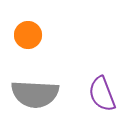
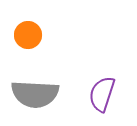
purple semicircle: rotated 39 degrees clockwise
